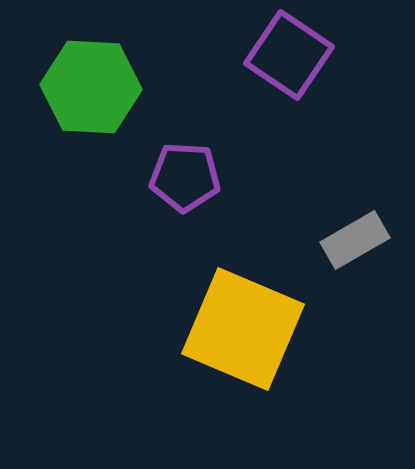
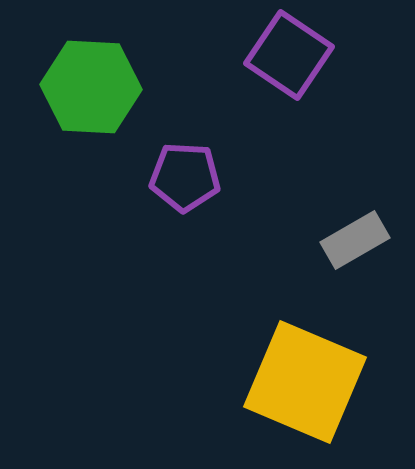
yellow square: moved 62 px right, 53 px down
